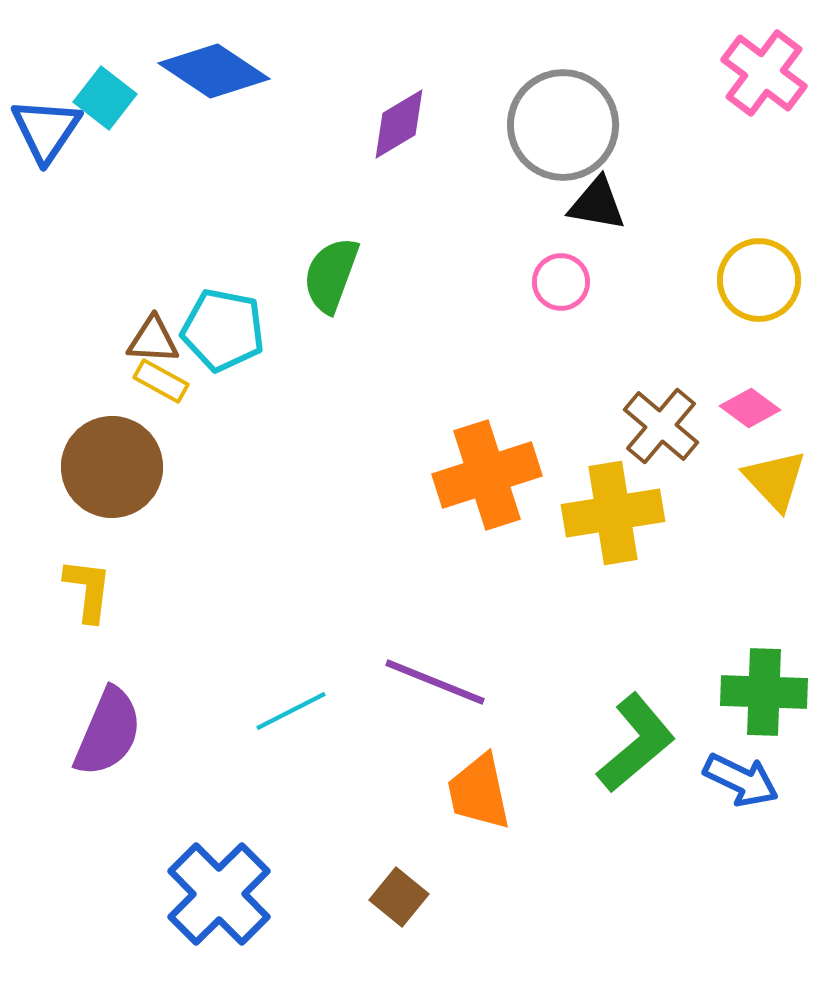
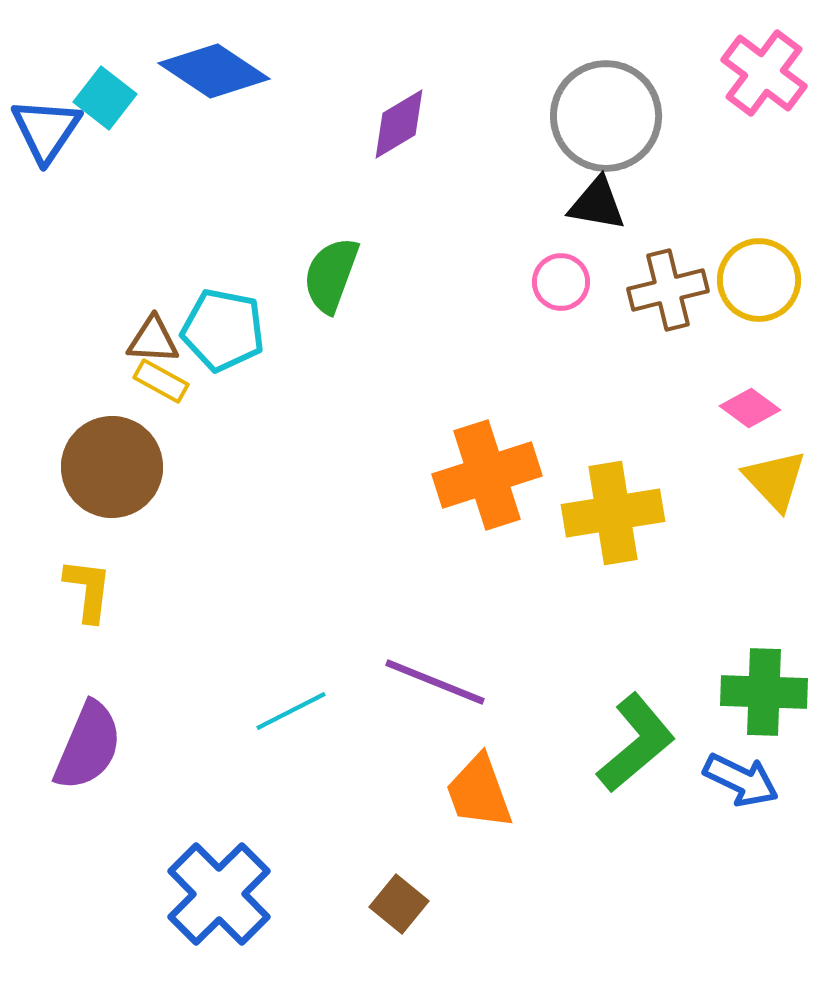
gray circle: moved 43 px right, 9 px up
brown cross: moved 7 px right, 136 px up; rotated 36 degrees clockwise
purple semicircle: moved 20 px left, 14 px down
orange trapezoid: rotated 8 degrees counterclockwise
brown square: moved 7 px down
